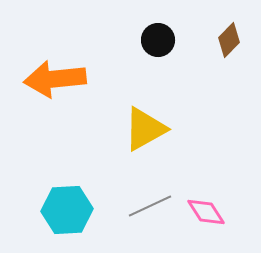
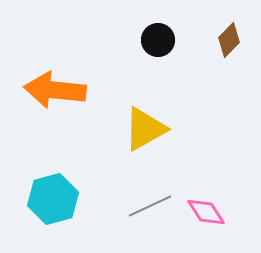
orange arrow: moved 11 px down; rotated 12 degrees clockwise
cyan hexagon: moved 14 px left, 11 px up; rotated 12 degrees counterclockwise
